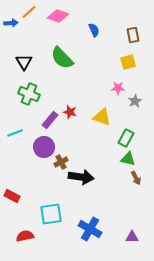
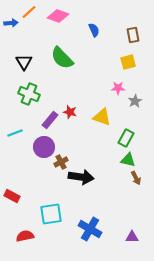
green triangle: moved 1 px down
